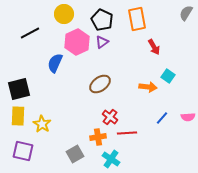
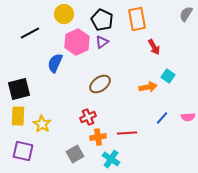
gray semicircle: moved 1 px down
orange arrow: rotated 18 degrees counterclockwise
red cross: moved 22 px left; rotated 28 degrees clockwise
